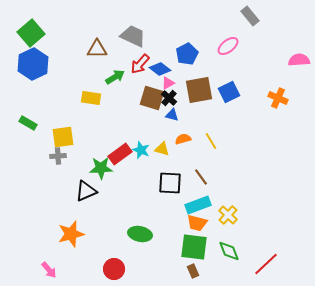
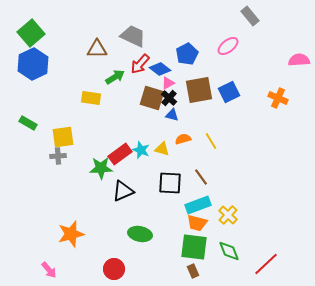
black triangle at (86, 191): moved 37 px right
